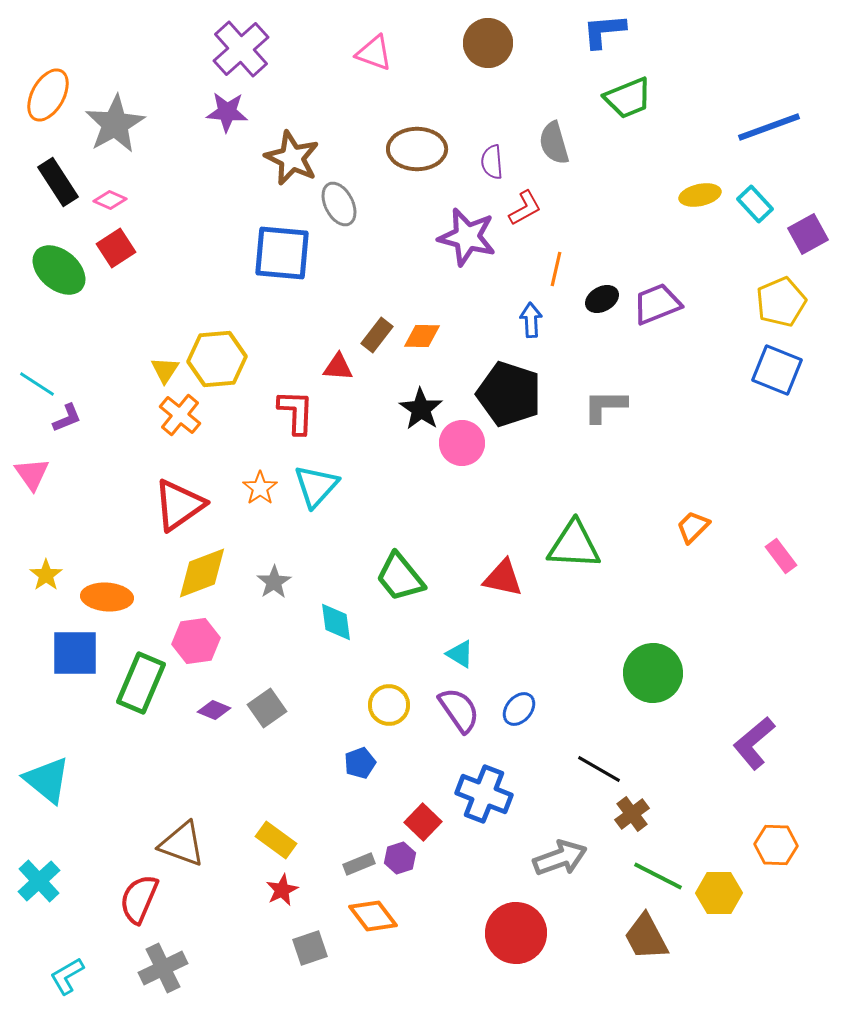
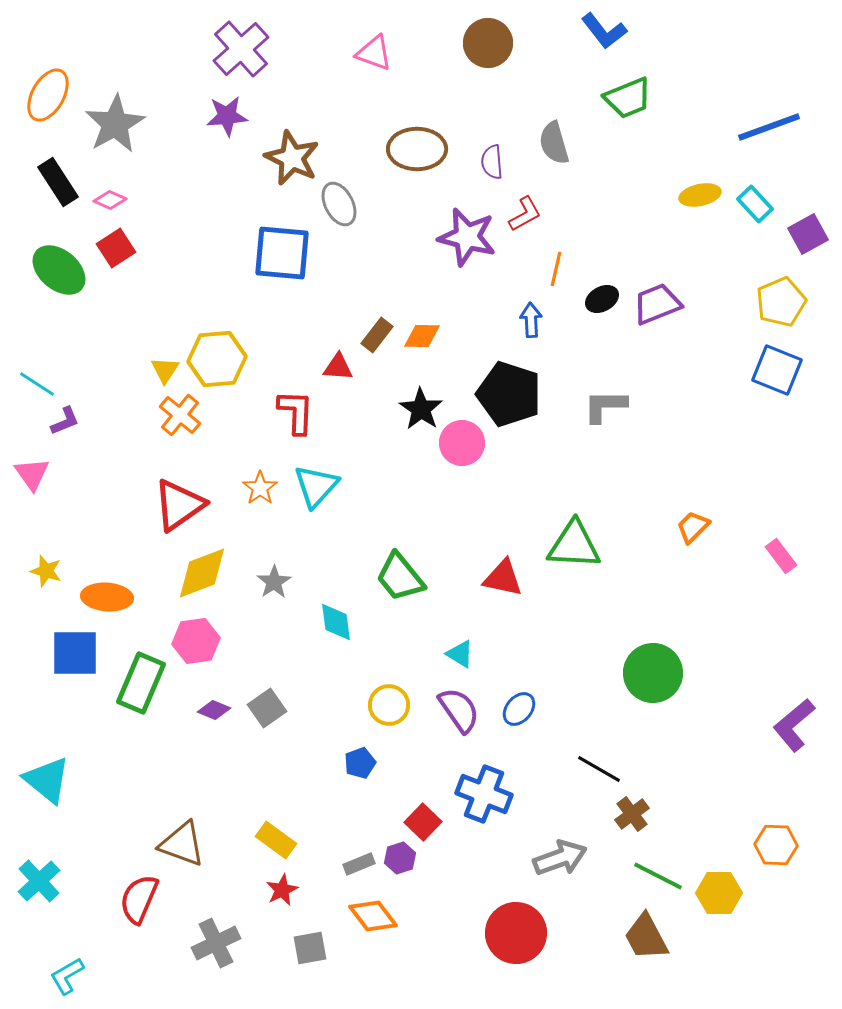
blue L-shape at (604, 31): rotated 123 degrees counterclockwise
purple star at (227, 112): moved 4 px down; rotated 9 degrees counterclockwise
red L-shape at (525, 208): moved 6 px down
purple L-shape at (67, 418): moved 2 px left, 3 px down
yellow star at (46, 575): moved 4 px up; rotated 20 degrees counterclockwise
purple L-shape at (754, 743): moved 40 px right, 18 px up
gray square at (310, 948): rotated 9 degrees clockwise
gray cross at (163, 968): moved 53 px right, 25 px up
